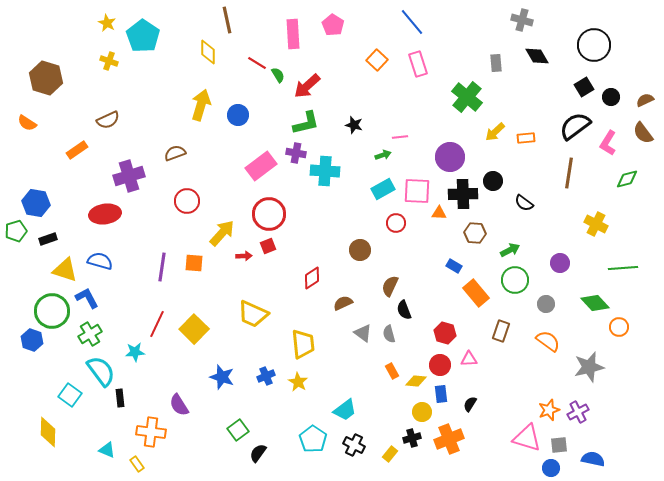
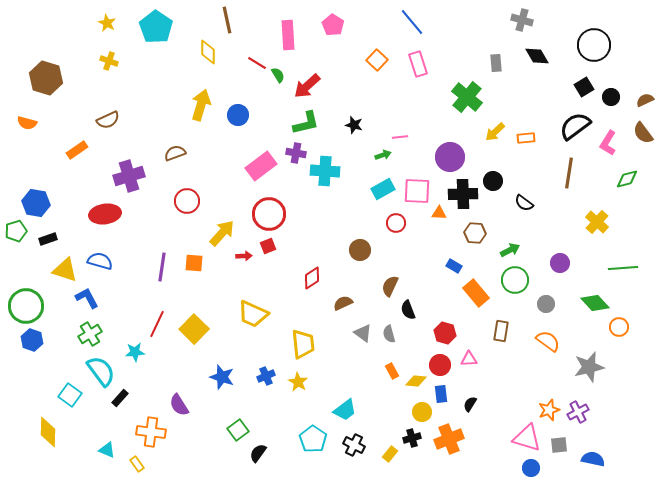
pink rectangle at (293, 34): moved 5 px left, 1 px down
cyan pentagon at (143, 36): moved 13 px right, 9 px up
orange semicircle at (27, 123): rotated 18 degrees counterclockwise
yellow cross at (596, 224): moved 1 px right, 2 px up; rotated 15 degrees clockwise
black semicircle at (404, 310): moved 4 px right
green circle at (52, 311): moved 26 px left, 5 px up
brown rectangle at (501, 331): rotated 10 degrees counterclockwise
black rectangle at (120, 398): rotated 48 degrees clockwise
blue circle at (551, 468): moved 20 px left
